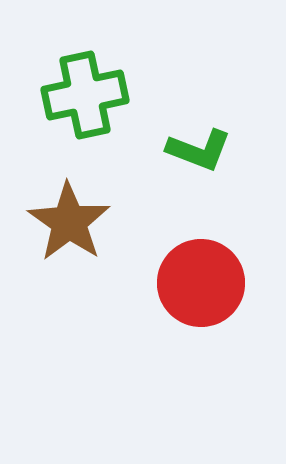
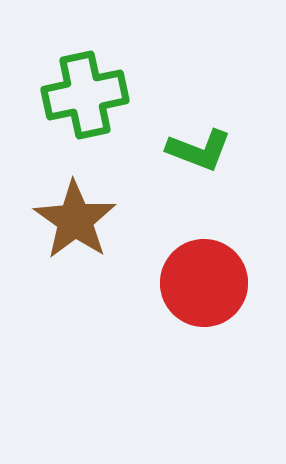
brown star: moved 6 px right, 2 px up
red circle: moved 3 px right
